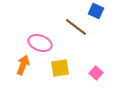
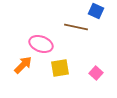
brown line: rotated 25 degrees counterclockwise
pink ellipse: moved 1 px right, 1 px down
orange arrow: rotated 24 degrees clockwise
